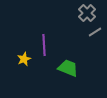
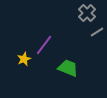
gray line: moved 2 px right
purple line: rotated 40 degrees clockwise
